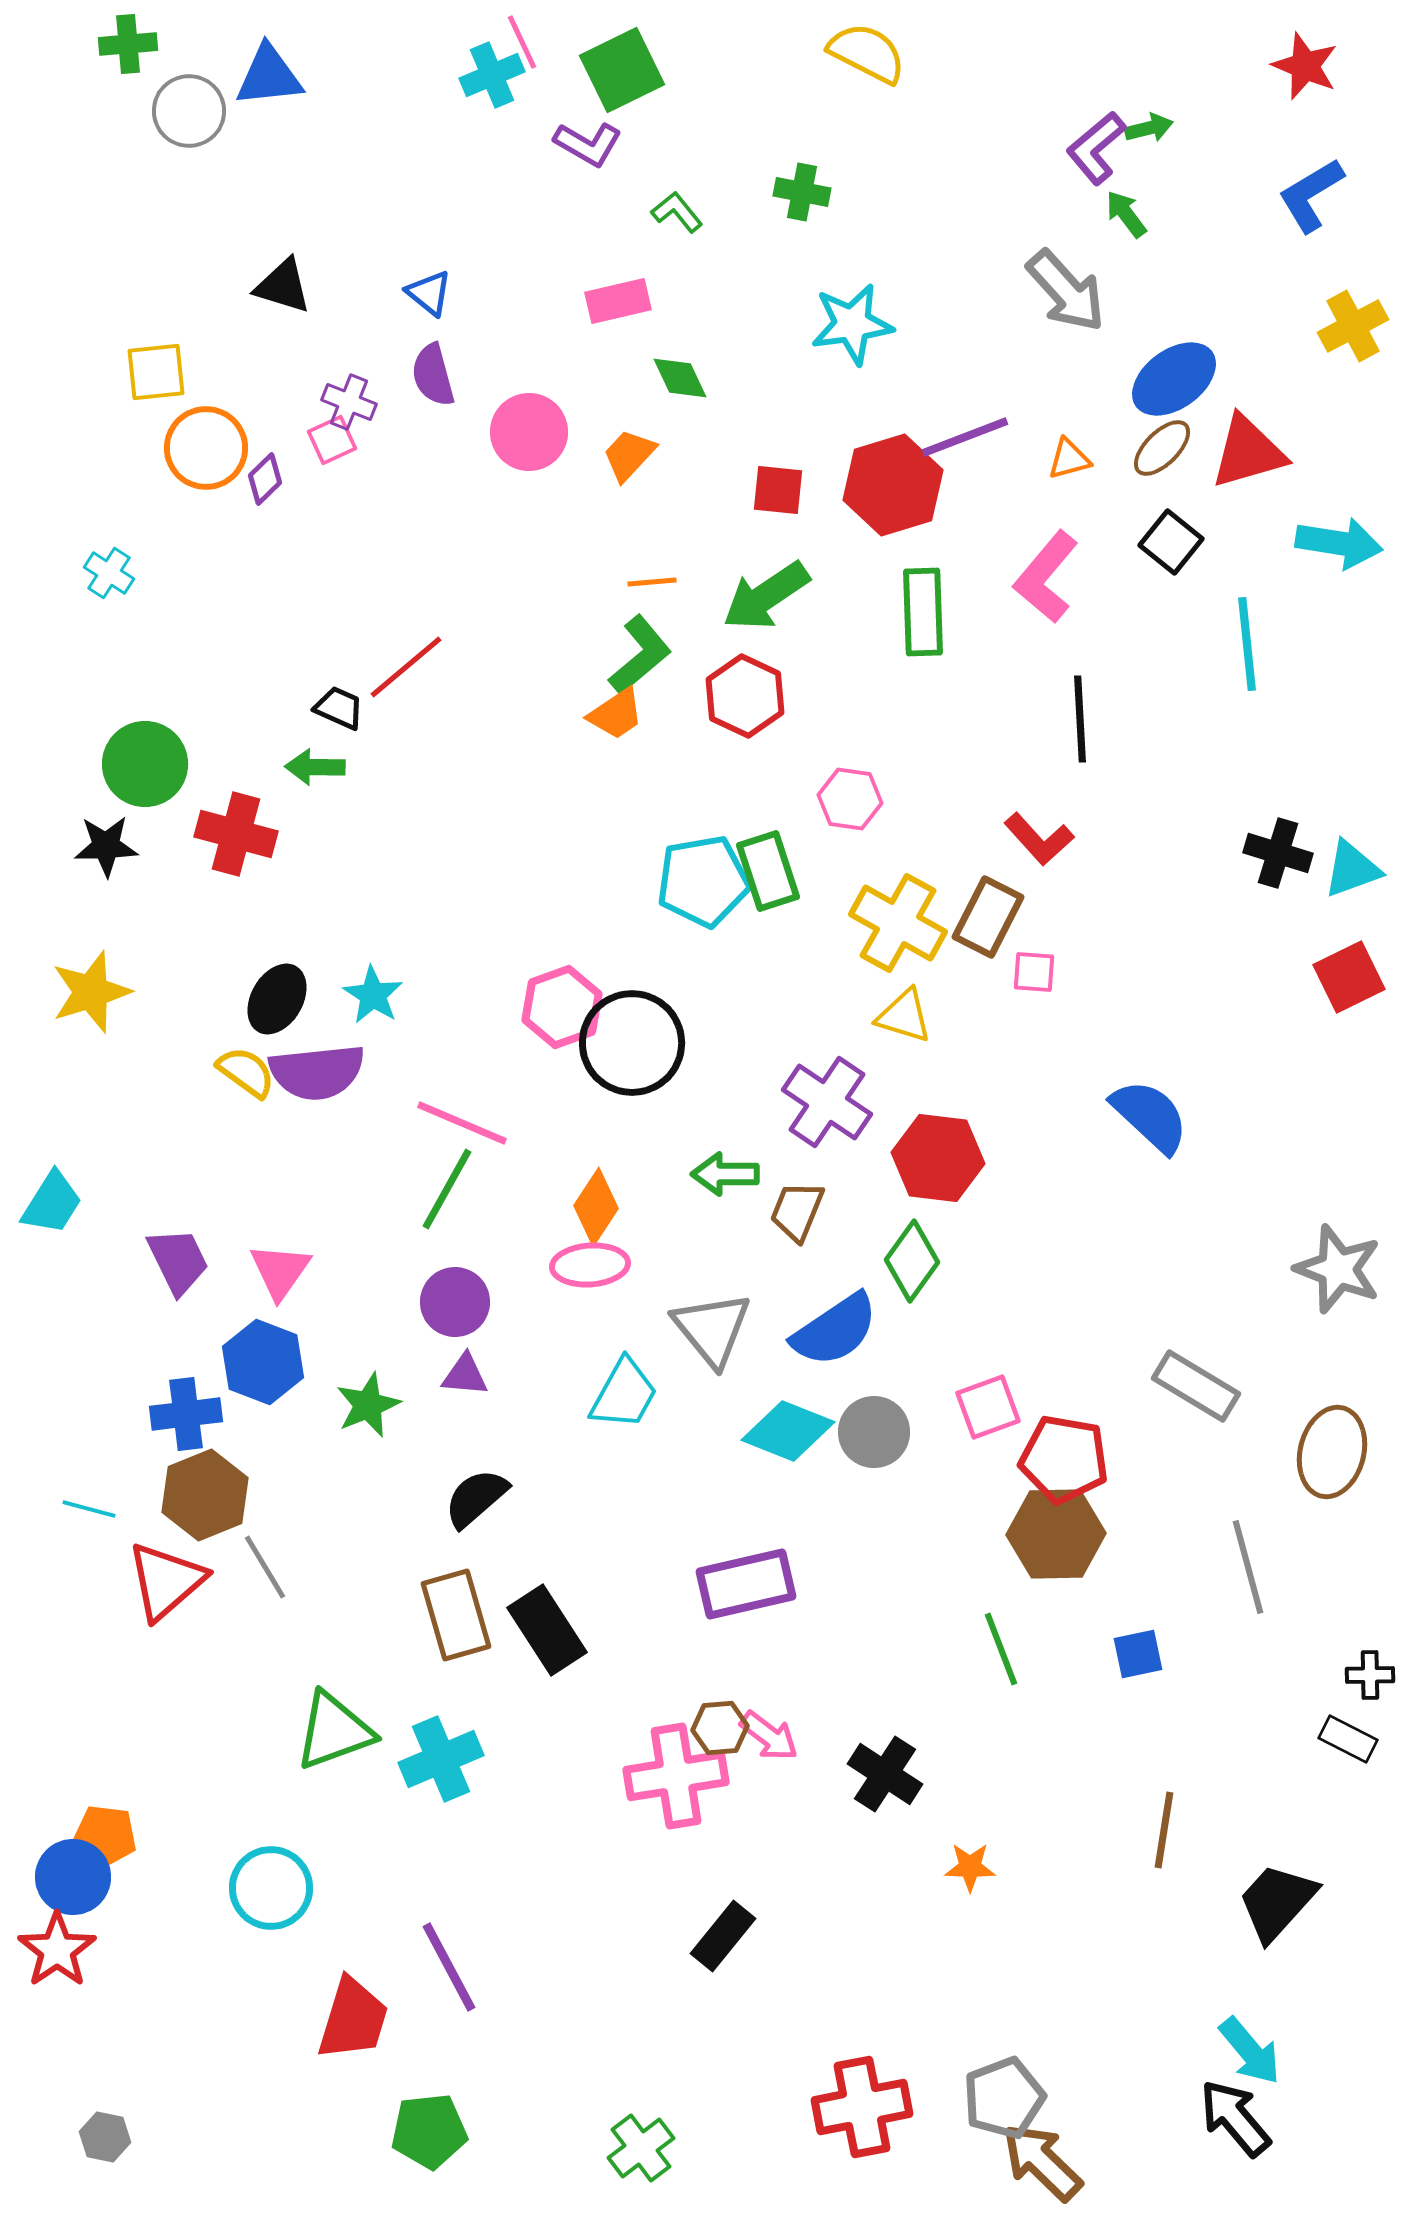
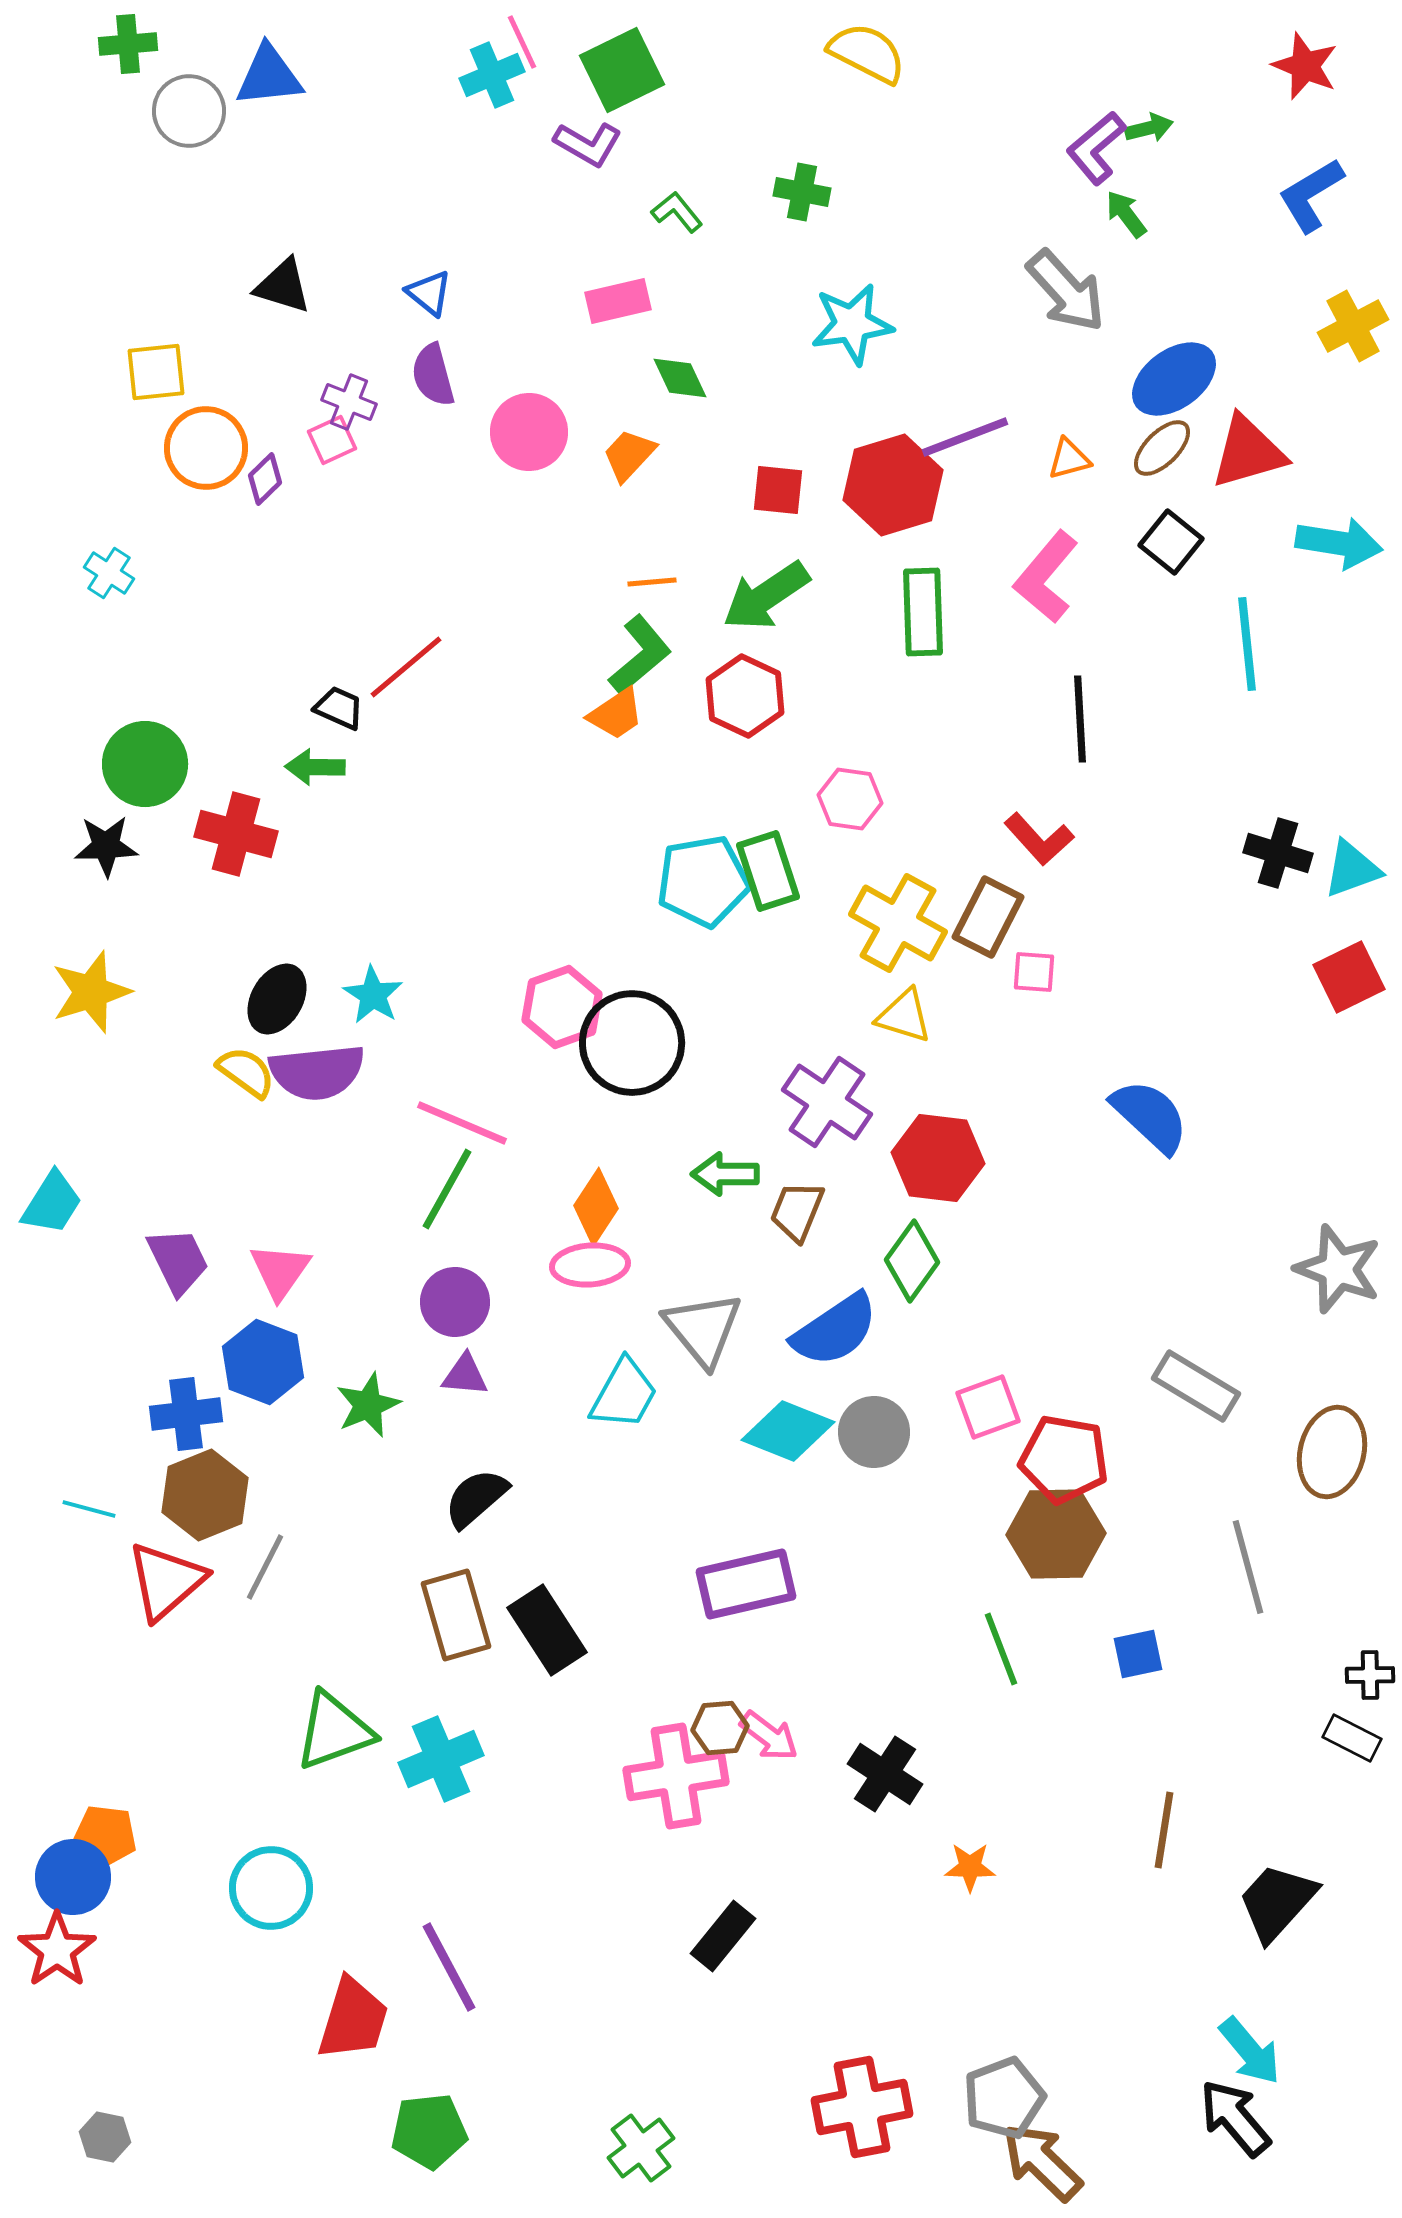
gray triangle at (712, 1329): moved 9 px left
gray line at (265, 1567): rotated 58 degrees clockwise
black rectangle at (1348, 1739): moved 4 px right, 1 px up
